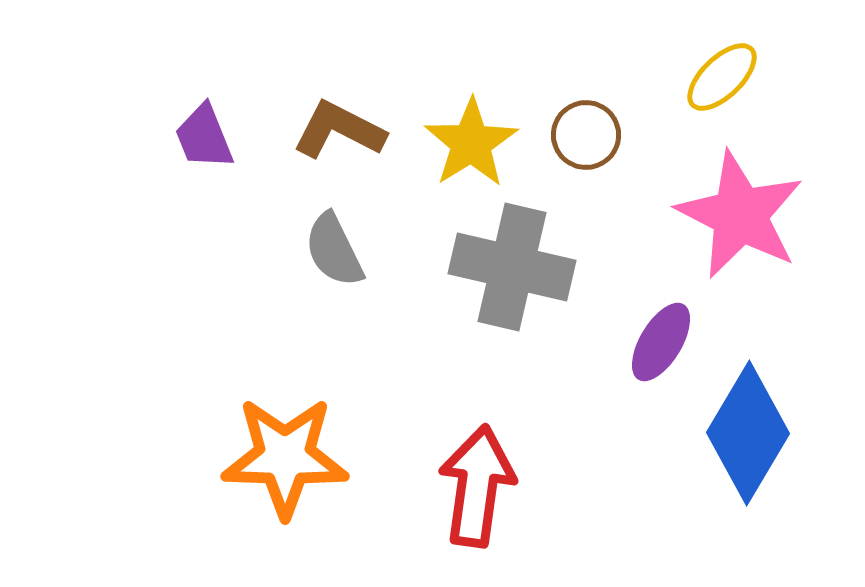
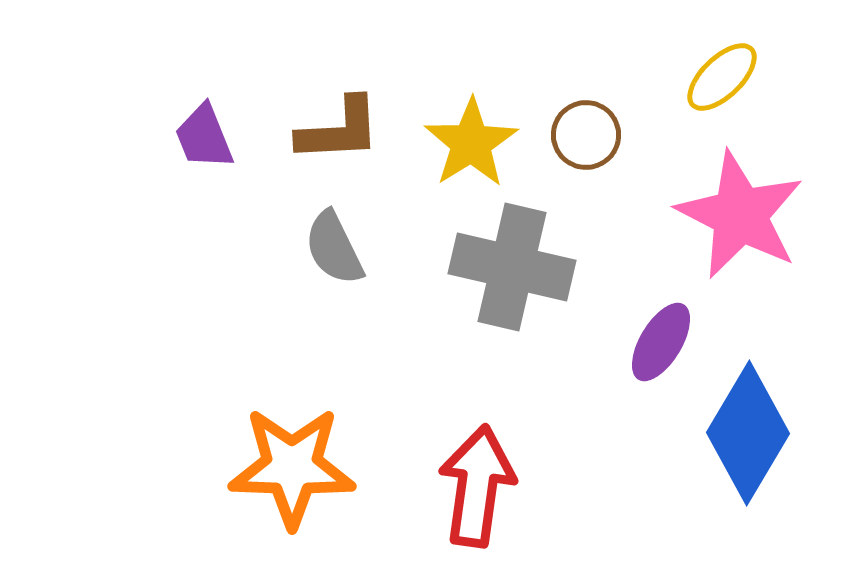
brown L-shape: rotated 150 degrees clockwise
gray semicircle: moved 2 px up
orange star: moved 7 px right, 10 px down
